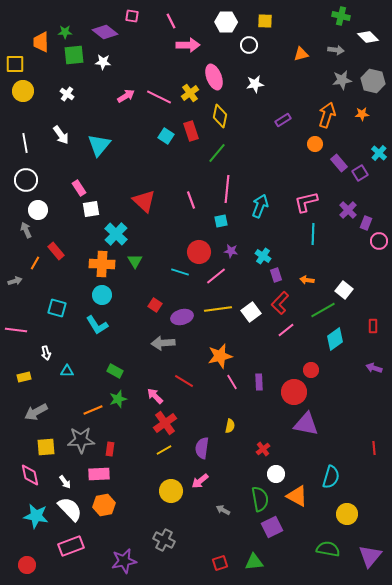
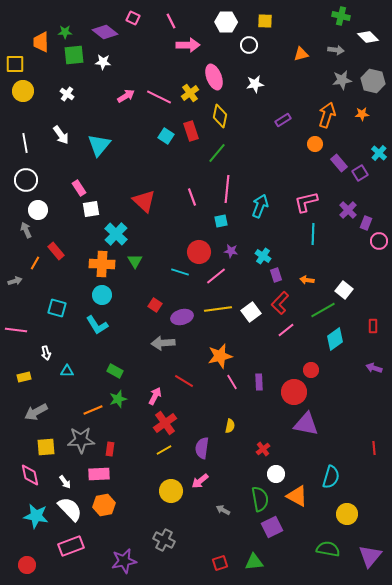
pink square at (132, 16): moved 1 px right, 2 px down; rotated 16 degrees clockwise
pink line at (191, 200): moved 1 px right, 3 px up
pink arrow at (155, 396): rotated 72 degrees clockwise
